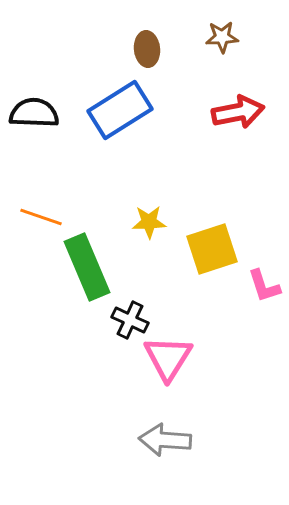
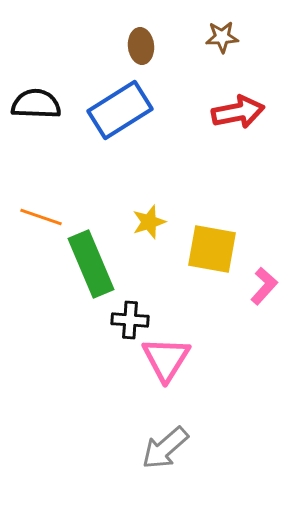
brown ellipse: moved 6 px left, 3 px up
black semicircle: moved 2 px right, 9 px up
yellow star: rotated 16 degrees counterclockwise
yellow square: rotated 28 degrees clockwise
green rectangle: moved 4 px right, 3 px up
pink L-shape: rotated 120 degrees counterclockwise
black cross: rotated 21 degrees counterclockwise
pink triangle: moved 2 px left, 1 px down
gray arrow: moved 8 px down; rotated 45 degrees counterclockwise
